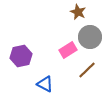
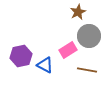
brown star: rotated 21 degrees clockwise
gray circle: moved 1 px left, 1 px up
brown line: rotated 54 degrees clockwise
blue triangle: moved 19 px up
